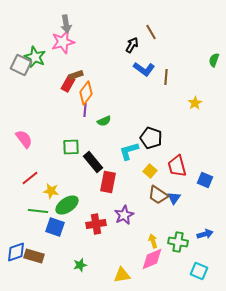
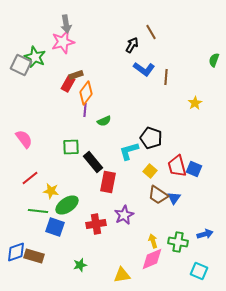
blue square at (205, 180): moved 11 px left, 11 px up
